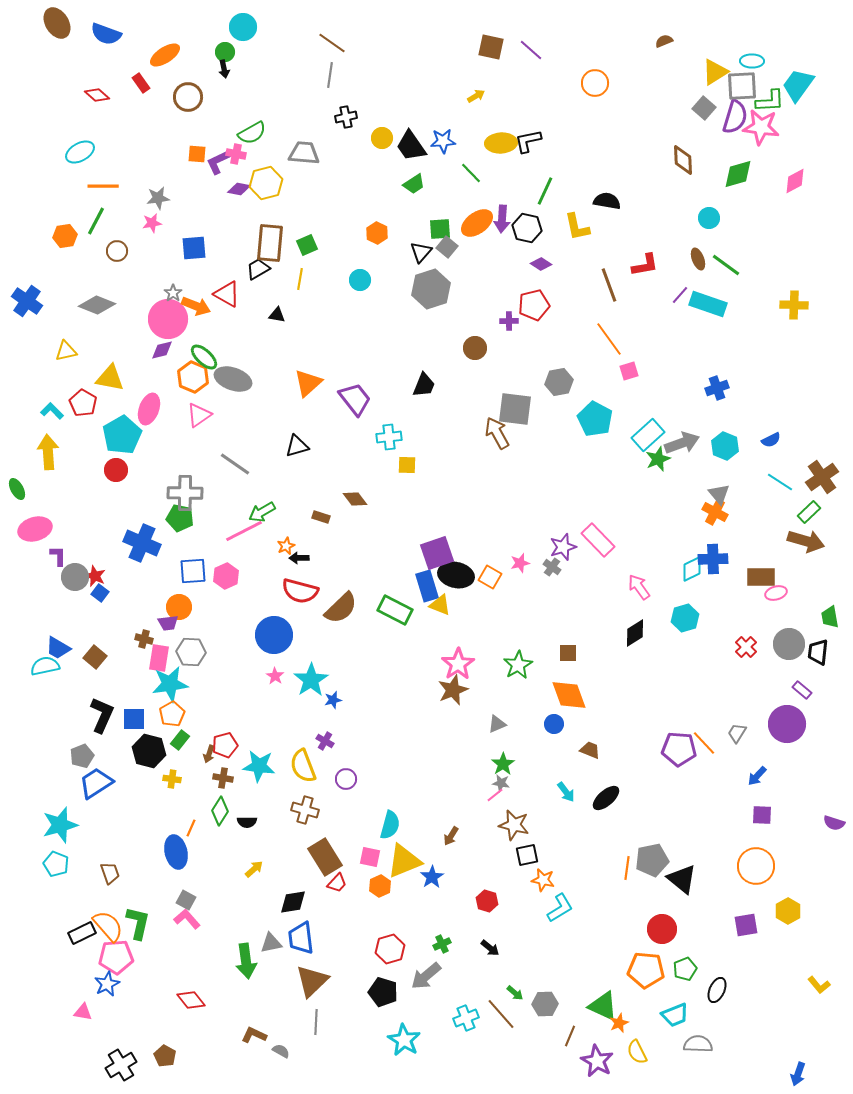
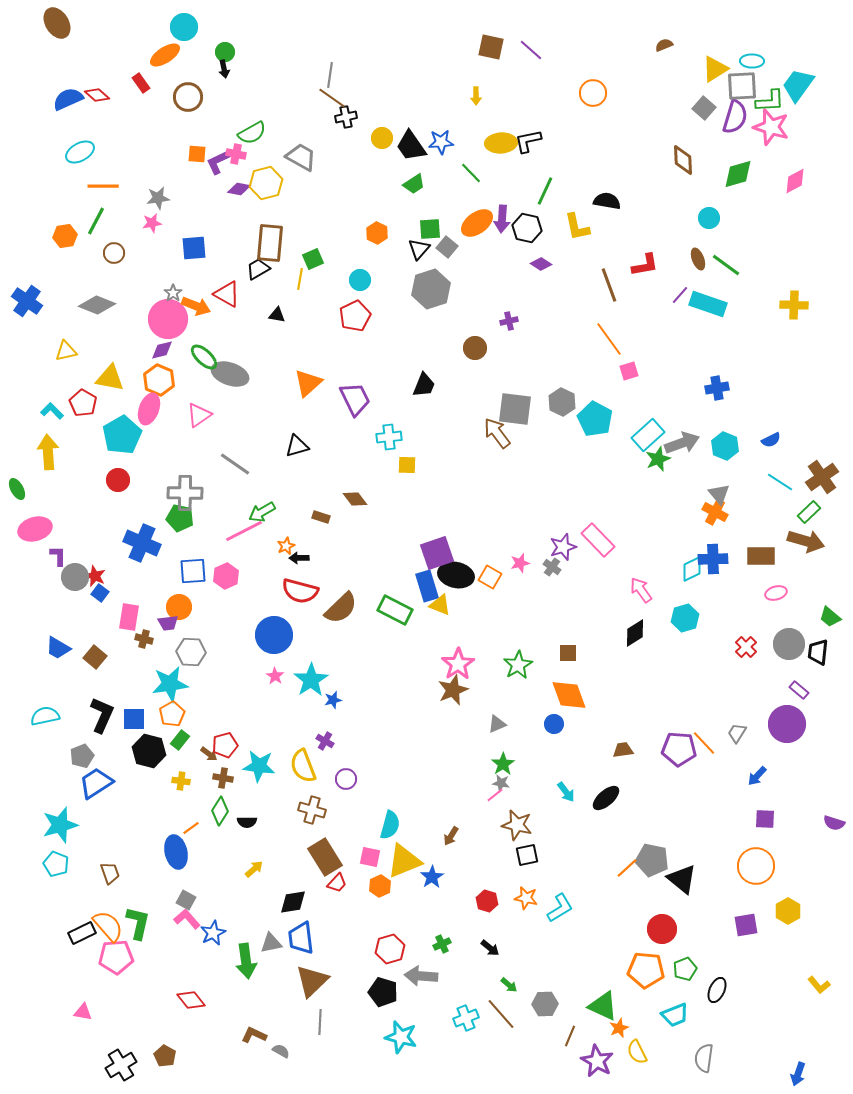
cyan circle at (243, 27): moved 59 px left
blue semicircle at (106, 34): moved 38 px left, 65 px down; rotated 136 degrees clockwise
brown semicircle at (664, 41): moved 4 px down
brown line at (332, 43): moved 55 px down
yellow triangle at (715, 72): moved 3 px up
orange circle at (595, 83): moved 2 px left, 10 px down
yellow arrow at (476, 96): rotated 120 degrees clockwise
pink star at (761, 127): moved 10 px right; rotated 9 degrees clockwise
blue star at (443, 141): moved 2 px left, 1 px down
gray trapezoid at (304, 153): moved 3 px left, 4 px down; rotated 24 degrees clockwise
green square at (440, 229): moved 10 px left
green square at (307, 245): moved 6 px right, 14 px down
brown circle at (117, 251): moved 3 px left, 2 px down
black triangle at (421, 252): moved 2 px left, 3 px up
red pentagon at (534, 305): moved 179 px left, 11 px down; rotated 12 degrees counterclockwise
purple cross at (509, 321): rotated 12 degrees counterclockwise
orange hexagon at (193, 377): moved 34 px left, 3 px down
gray ellipse at (233, 379): moved 3 px left, 5 px up
gray hexagon at (559, 382): moved 3 px right, 20 px down; rotated 24 degrees counterclockwise
blue cross at (717, 388): rotated 10 degrees clockwise
purple trapezoid at (355, 399): rotated 12 degrees clockwise
brown arrow at (497, 433): rotated 8 degrees counterclockwise
red circle at (116, 470): moved 2 px right, 10 px down
brown rectangle at (761, 577): moved 21 px up
pink arrow at (639, 587): moved 2 px right, 3 px down
green trapezoid at (830, 617): rotated 40 degrees counterclockwise
pink rectangle at (159, 658): moved 30 px left, 41 px up
cyan semicircle at (45, 666): moved 50 px down
purple rectangle at (802, 690): moved 3 px left
brown trapezoid at (590, 750): moved 33 px right; rotated 30 degrees counterclockwise
brown arrow at (209, 754): rotated 72 degrees counterclockwise
yellow cross at (172, 779): moved 9 px right, 2 px down
brown cross at (305, 810): moved 7 px right
purple square at (762, 815): moved 3 px right, 4 px down
brown star at (514, 825): moved 3 px right
orange line at (191, 828): rotated 30 degrees clockwise
gray pentagon at (652, 860): rotated 24 degrees clockwise
orange line at (627, 868): rotated 40 degrees clockwise
orange star at (543, 880): moved 17 px left, 18 px down
gray arrow at (426, 976): moved 5 px left; rotated 44 degrees clockwise
blue star at (107, 984): moved 106 px right, 51 px up
green arrow at (515, 993): moved 6 px left, 8 px up
gray line at (316, 1022): moved 4 px right
orange star at (619, 1023): moved 5 px down
cyan star at (404, 1040): moved 3 px left, 3 px up; rotated 16 degrees counterclockwise
gray semicircle at (698, 1044): moved 6 px right, 14 px down; rotated 84 degrees counterclockwise
